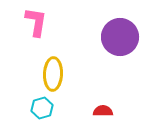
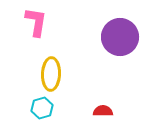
yellow ellipse: moved 2 px left
